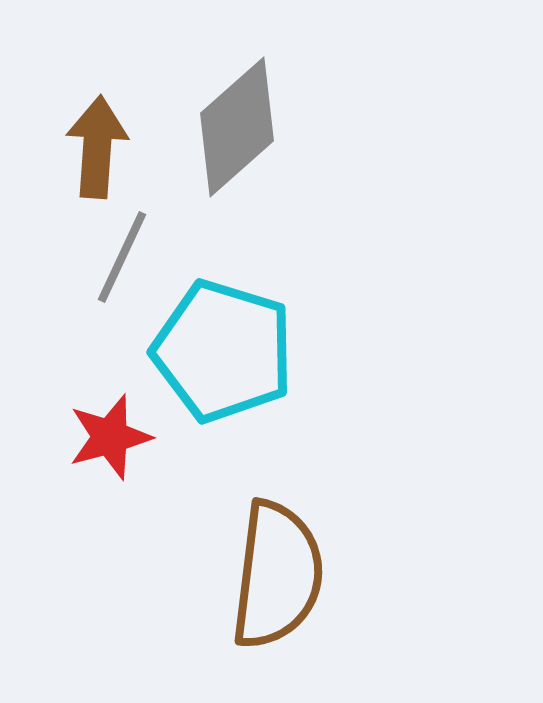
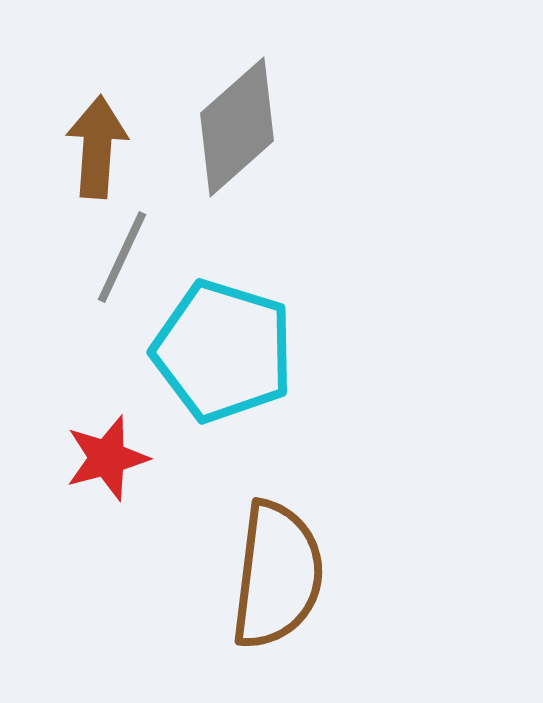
red star: moved 3 px left, 21 px down
